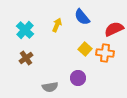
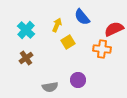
cyan cross: moved 1 px right
yellow square: moved 17 px left, 7 px up; rotated 16 degrees clockwise
orange cross: moved 3 px left, 4 px up
purple circle: moved 2 px down
